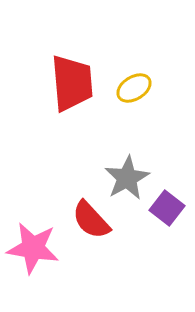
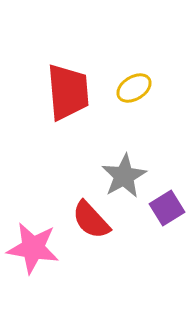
red trapezoid: moved 4 px left, 9 px down
gray star: moved 3 px left, 2 px up
purple square: rotated 20 degrees clockwise
